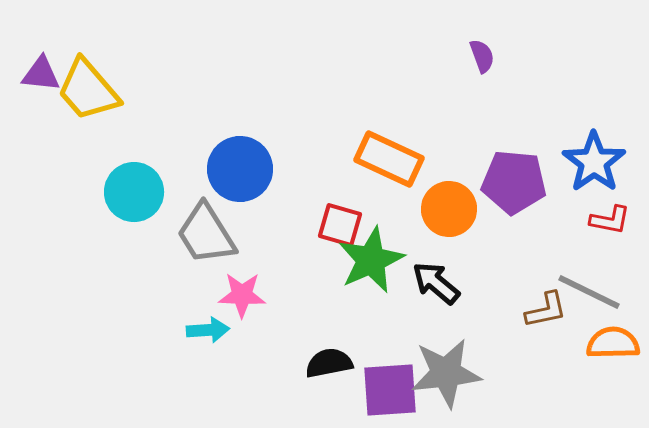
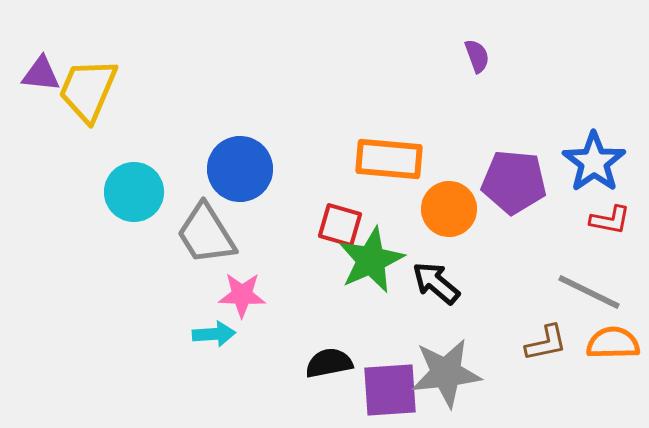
purple semicircle: moved 5 px left
yellow trapezoid: rotated 64 degrees clockwise
orange rectangle: rotated 20 degrees counterclockwise
brown L-shape: moved 33 px down
cyan arrow: moved 6 px right, 4 px down
